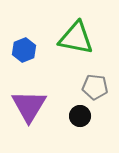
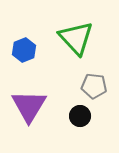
green triangle: rotated 36 degrees clockwise
gray pentagon: moved 1 px left, 1 px up
